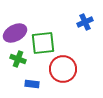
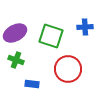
blue cross: moved 5 px down; rotated 21 degrees clockwise
green square: moved 8 px right, 7 px up; rotated 25 degrees clockwise
green cross: moved 2 px left, 1 px down
red circle: moved 5 px right
